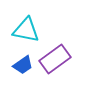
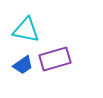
purple rectangle: rotated 20 degrees clockwise
